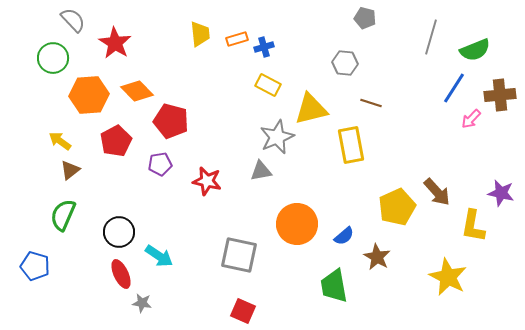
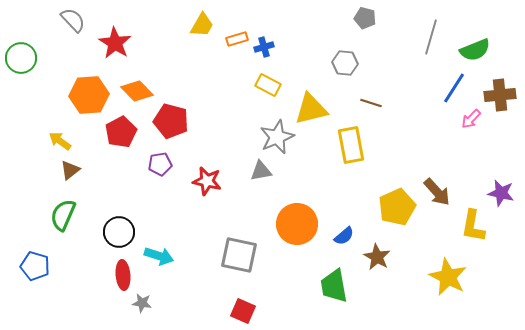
yellow trapezoid at (200, 34): moved 2 px right, 9 px up; rotated 36 degrees clockwise
green circle at (53, 58): moved 32 px left
red pentagon at (116, 141): moved 5 px right, 9 px up
cyan arrow at (159, 256): rotated 16 degrees counterclockwise
red ellipse at (121, 274): moved 2 px right, 1 px down; rotated 20 degrees clockwise
